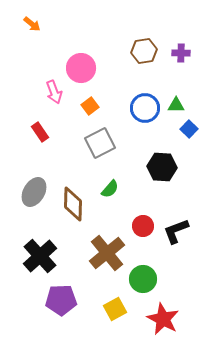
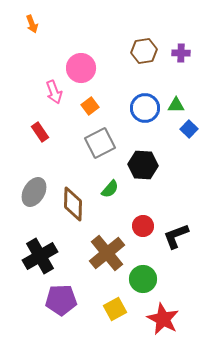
orange arrow: rotated 30 degrees clockwise
black hexagon: moved 19 px left, 2 px up
black L-shape: moved 5 px down
black cross: rotated 12 degrees clockwise
